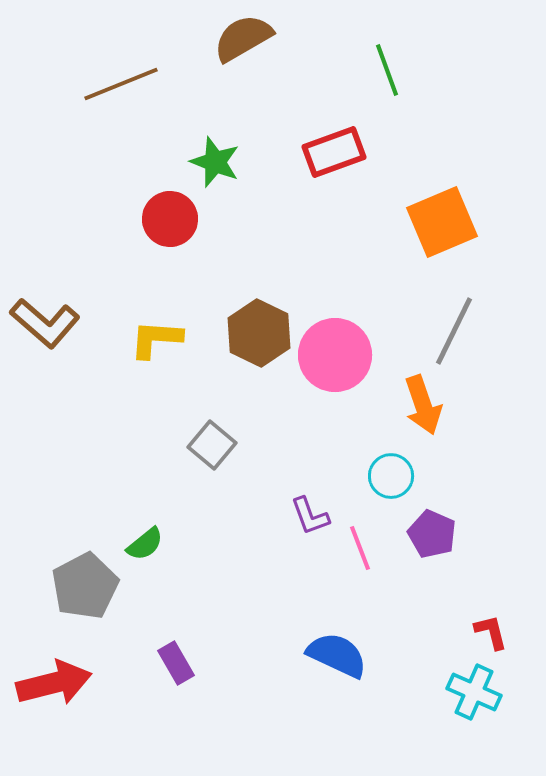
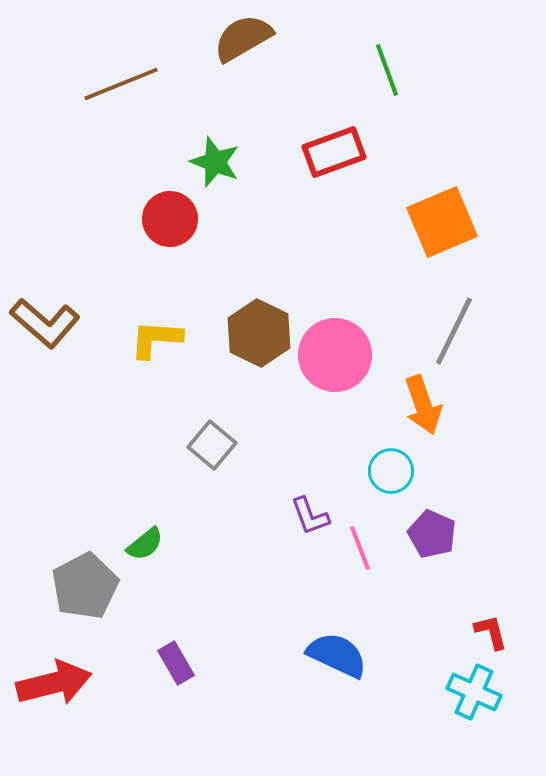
cyan circle: moved 5 px up
